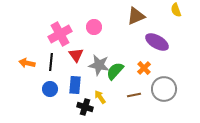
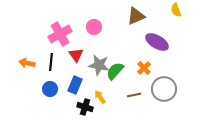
blue rectangle: rotated 18 degrees clockwise
